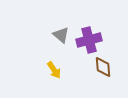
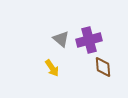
gray triangle: moved 4 px down
yellow arrow: moved 2 px left, 2 px up
